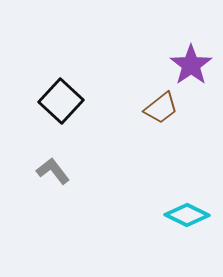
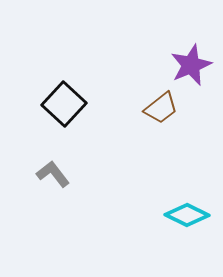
purple star: rotated 12 degrees clockwise
black square: moved 3 px right, 3 px down
gray L-shape: moved 3 px down
